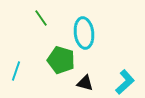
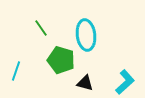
green line: moved 10 px down
cyan ellipse: moved 2 px right, 2 px down
